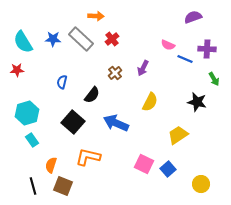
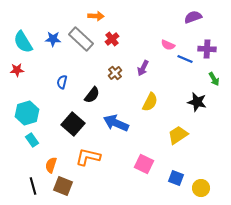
black square: moved 2 px down
blue square: moved 8 px right, 9 px down; rotated 28 degrees counterclockwise
yellow circle: moved 4 px down
